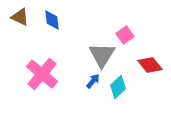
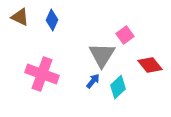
blue diamond: rotated 30 degrees clockwise
pink cross: rotated 20 degrees counterclockwise
